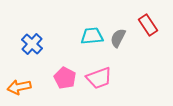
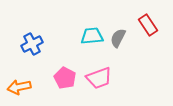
blue cross: rotated 20 degrees clockwise
